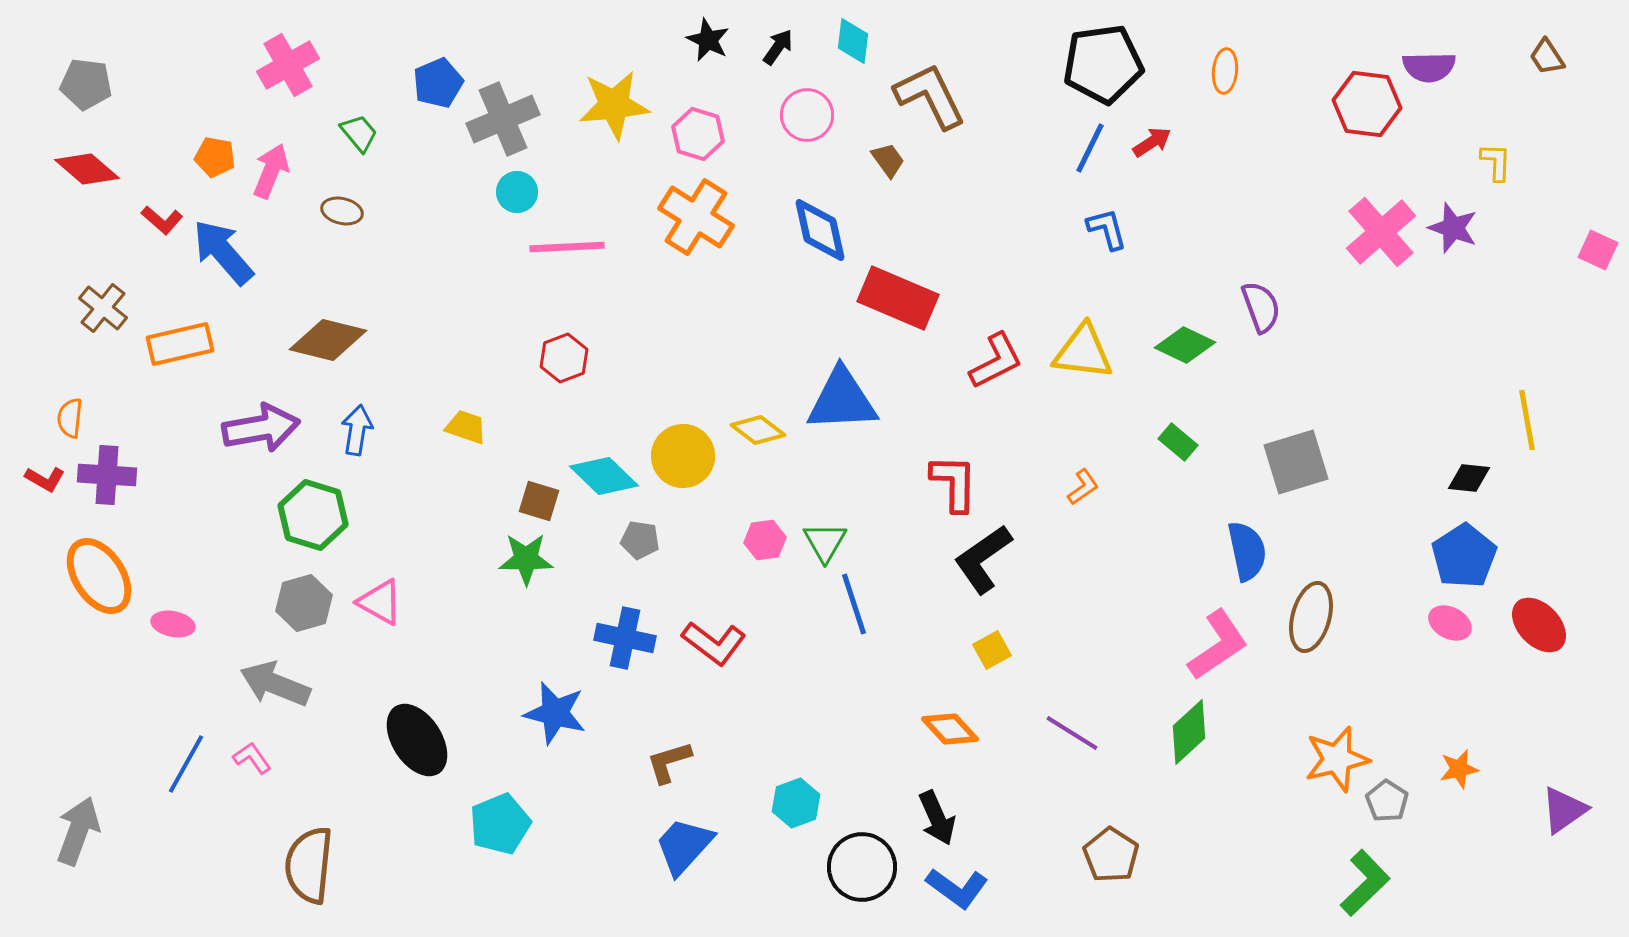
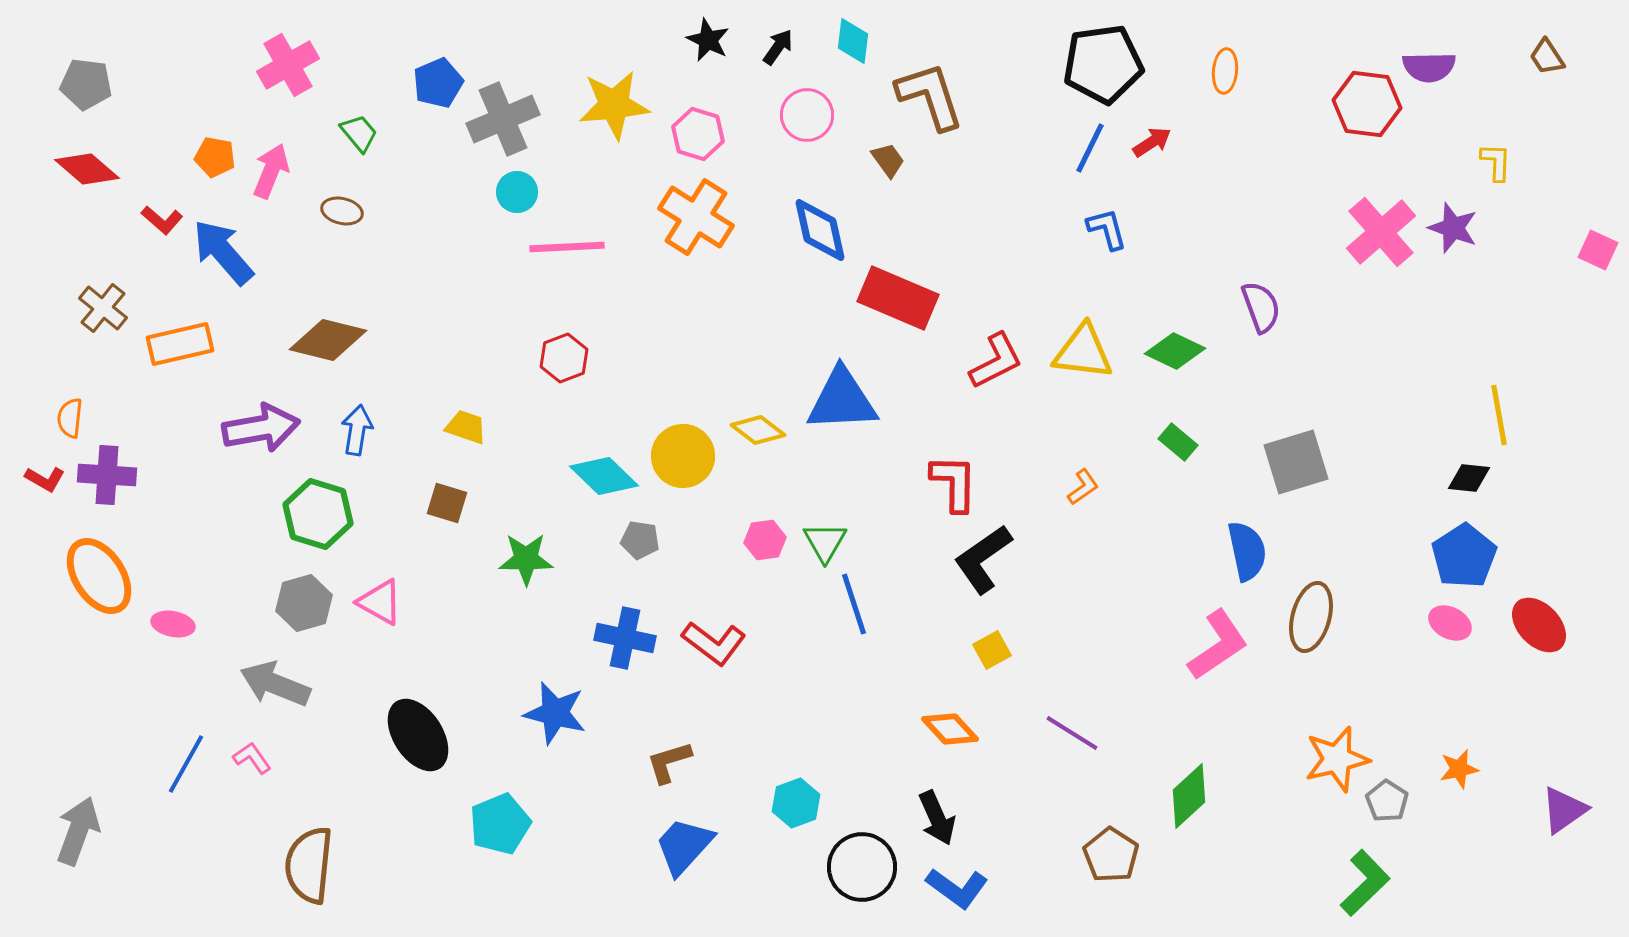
brown L-shape at (930, 96): rotated 8 degrees clockwise
green diamond at (1185, 345): moved 10 px left, 6 px down
yellow line at (1527, 420): moved 28 px left, 5 px up
brown square at (539, 501): moved 92 px left, 2 px down
green hexagon at (313, 515): moved 5 px right, 1 px up
green diamond at (1189, 732): moved 64 px down
black ellipse at (417, 740): moved 1 px right, 5 px up
